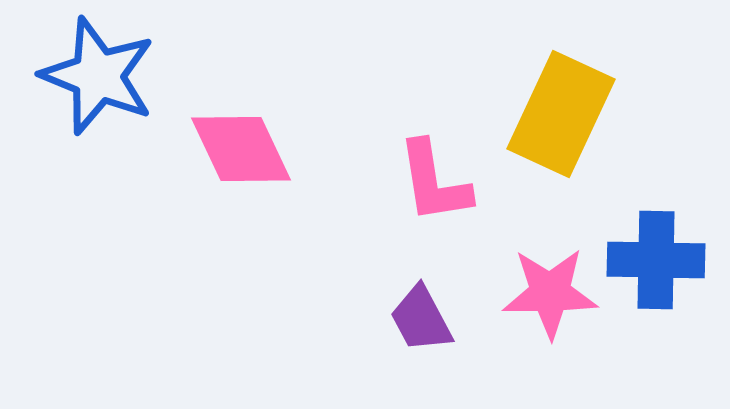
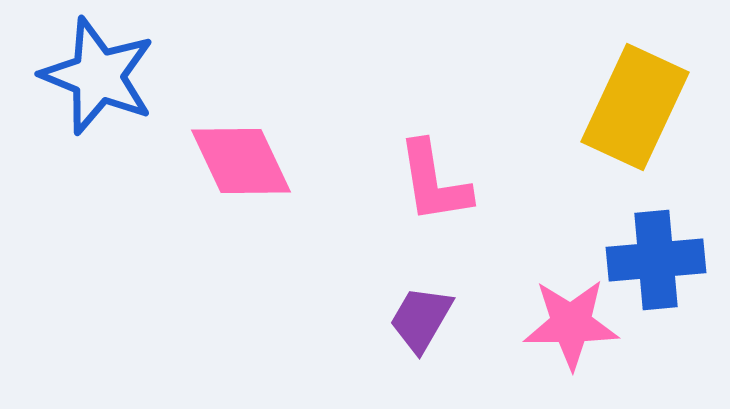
yellow rectangle: moved 74 px right, 7 px up
pink diamond: moved 12 px down
blue cross: rotated 6 degrees counterclockwise
pink star: moved 21 px right, 31 px down
purple trapezoid: rotated 58 degrees clockwise
